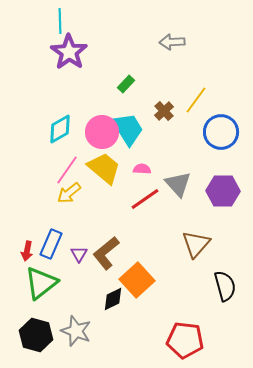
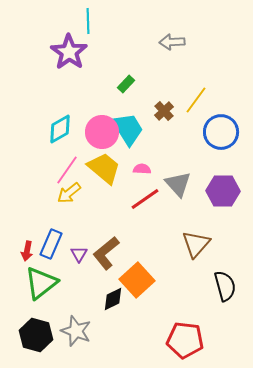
cyan line: moved 28 px right
